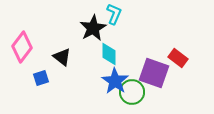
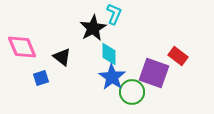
pink diamond: rotated 60 degrees counterclockwise
red rectangle: moved 2 px up
blue star: moved 3 px left, 4 px up
